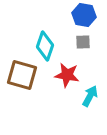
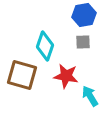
blue hexagon: rotated 20 degrees counterclockwise
red star: moved 1 px left, 1 px down
cyan arrow: rotated 60 degrees counterclockwise
